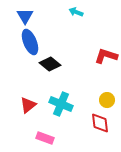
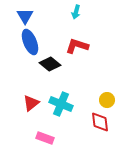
cyan arrow: rotated 96 degrees counterclockwise
red L-shape: moved 29 px left, 10 px up
red triangle: moved 3 px right, 2 px up
red diamond: moved 1 px up
